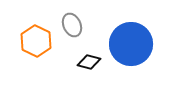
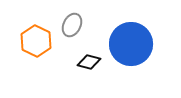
gray ellipse: rotated 50 degrees clockwise
